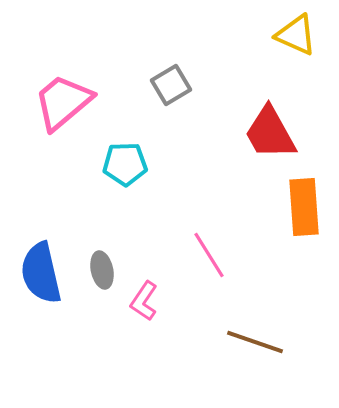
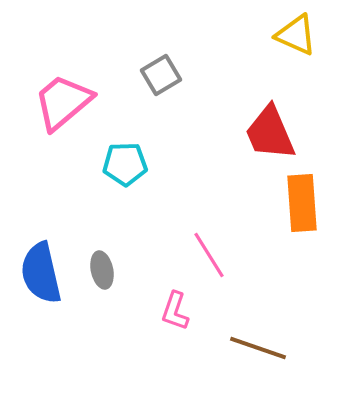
gray square: moved 10 px left, 10 px up
red trapezoid: rotated 6 degrees clockwise
orange rectangle: moved 2 px left, 4 px up
pink L-shape: moved 31 px right, 10 px down; rotated 15 degrees counterclockwise
brown line: moved 3 px right, 6 px down
